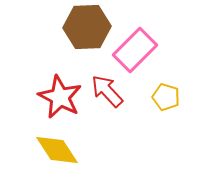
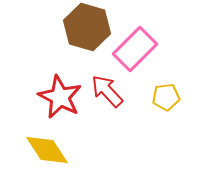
brown hexagon: rotated 18 degrees clockwise
pink rectangle: moved 1 px up
yellow pentagon: rotated 24 degrees counterclockwise
yellow diamond: moved 10 px left
